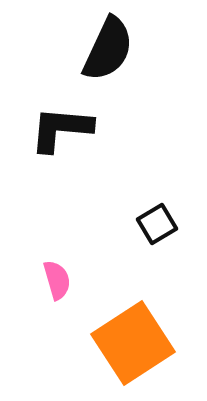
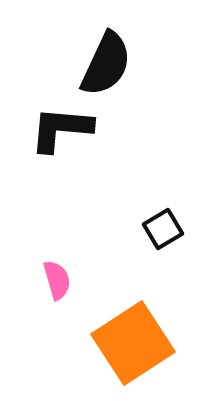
black semicircle: moved 2 px left, 15 px down
black square: moved 6 px right, 5 px down
